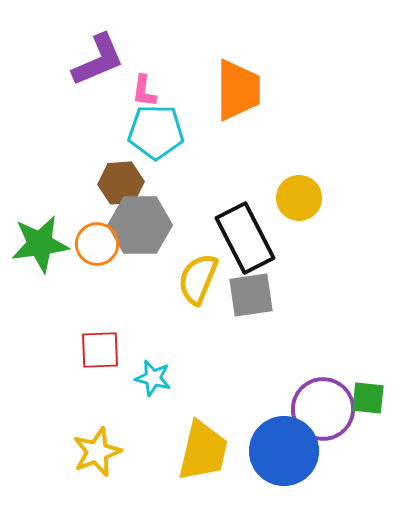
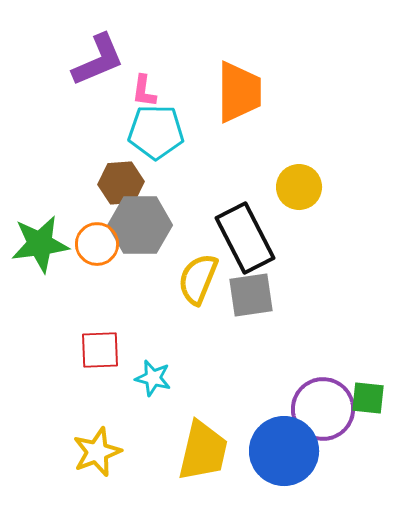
orange trapezoid: moved 1 px right, 2 px down
yellow circle: moved 11 px up
